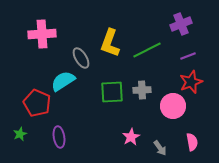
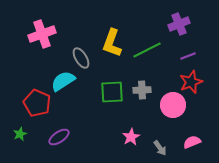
purple cross: moved 2 px left
pink cross: rotated 16 degrees counterclockwise
yellow L-shape: moved 2 px right
pink circle: moved 1 px up
purple ellipse: rotated 65 degrees clockwise
pink semicircle: rotated 102 degrees counterclockwise
